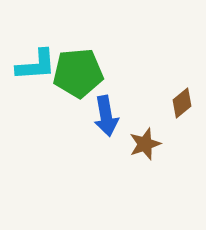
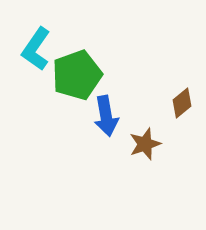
cyan L-shape: moved 16 px up; rotated 129 degrees clockwise
green pentagon: moved 1 px left, 2 px down; rotated 15 degrees counterclockwise
